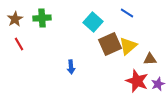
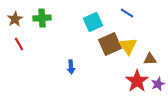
cyan square: rotated 24 degrees clockwise
yellow triangle: rotated 24 degrees counterclockwise
red star: rotated 15 degrees clockwise
